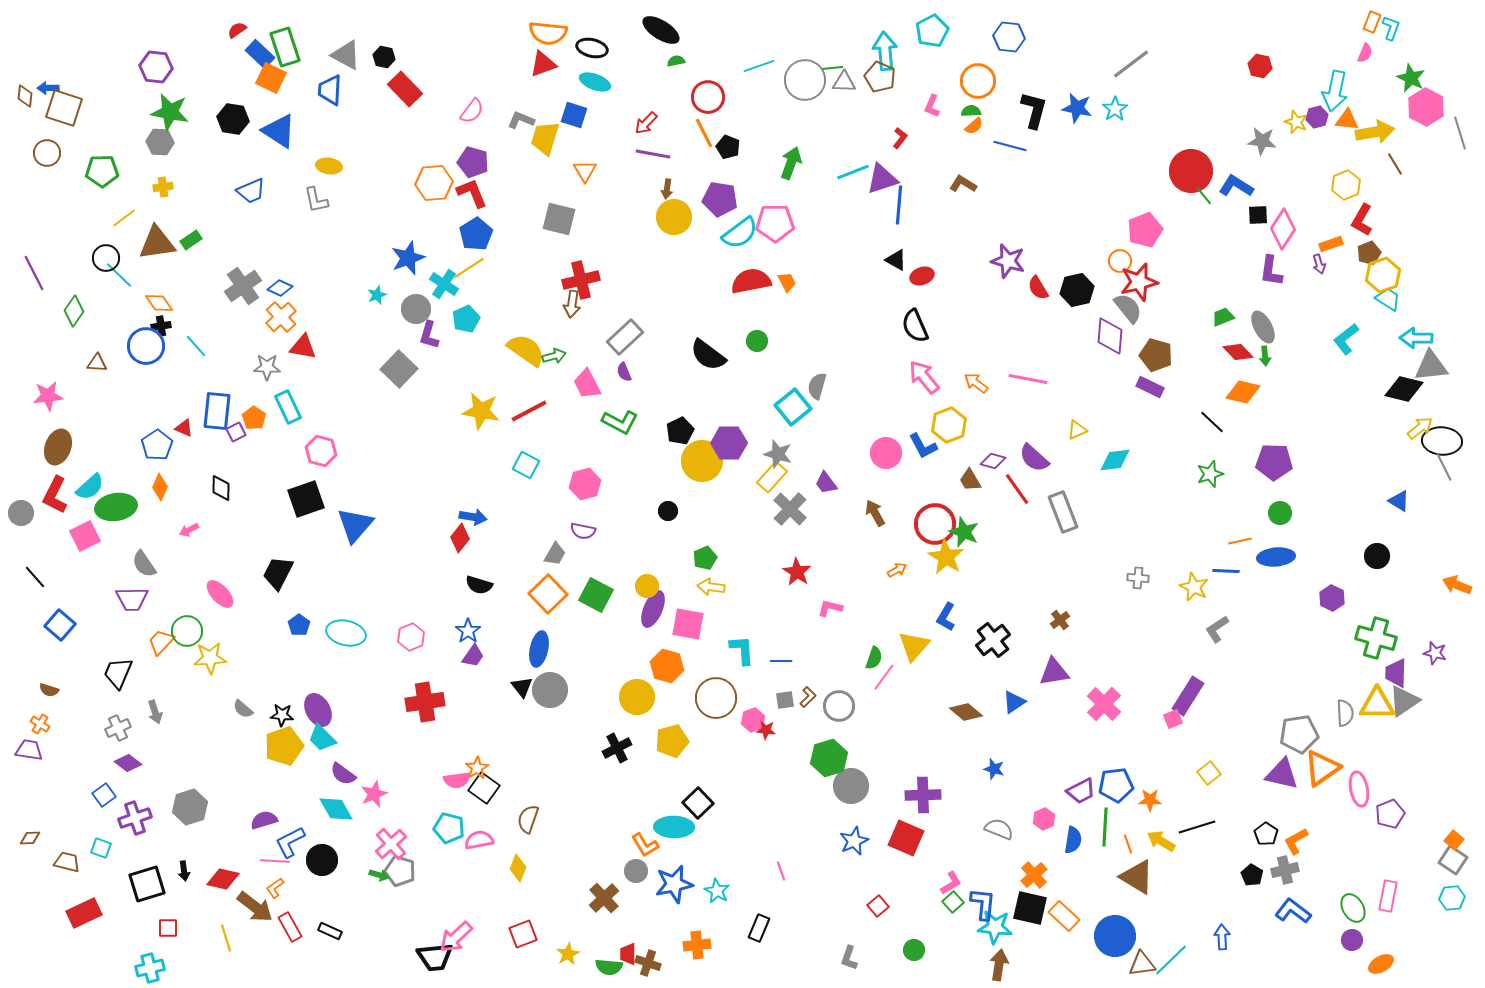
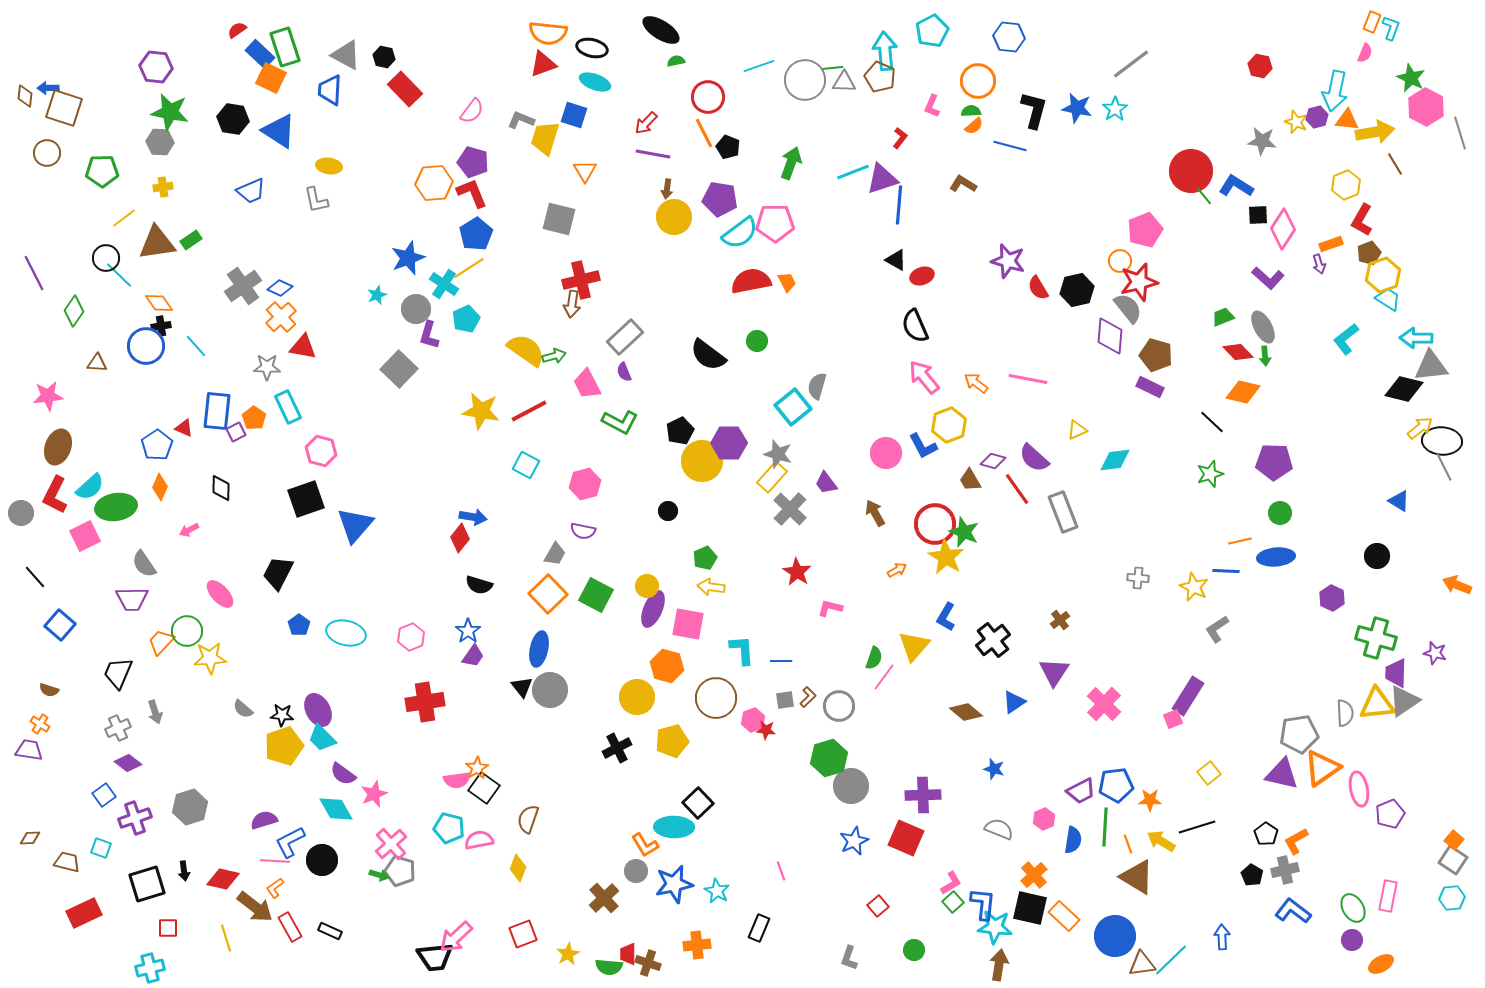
purple L-shape at (1271, 271): moved 3 px left, 7 px down; rotated 56 degrees counterclockwise
purple triangle at (1054, 672): rotated 48 degrees counterclockwise
yellow triangle at (1377, 704): rotated 6 degrees counterclockwise
